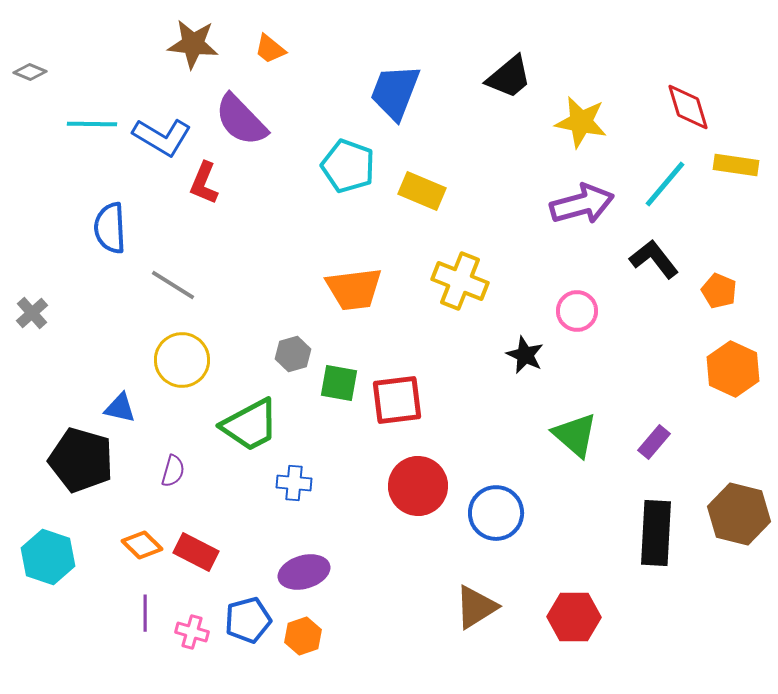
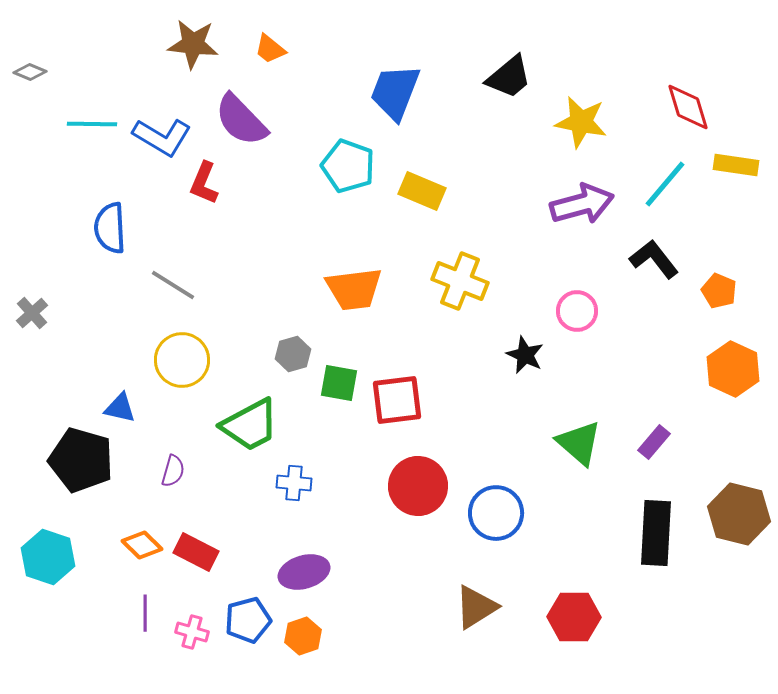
green triangle at (575, 435): moved 4 px right, 8 px down
